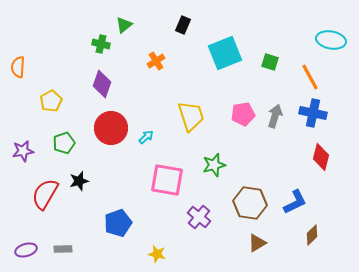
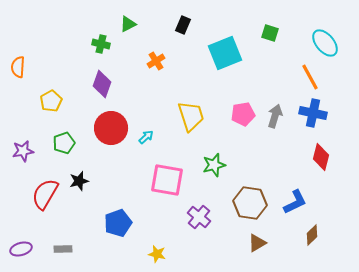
green triangle: moved 4 px right, 1 px up; rotated 12 degrees clockwise
cyan ellipse: moved 6 px left, 3 px down; rotated 40 degrees clockwise
green square: moved 29 px up
purple ellipse: moved 5 px left, 1 px up
